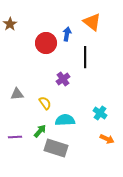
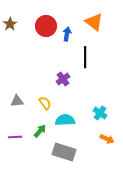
orange triangle: moved 2 px right
red circle: moved 17 px up
gray triangle: moved 7 px down
gray rectangle: moved 8 px right, 4 px down
